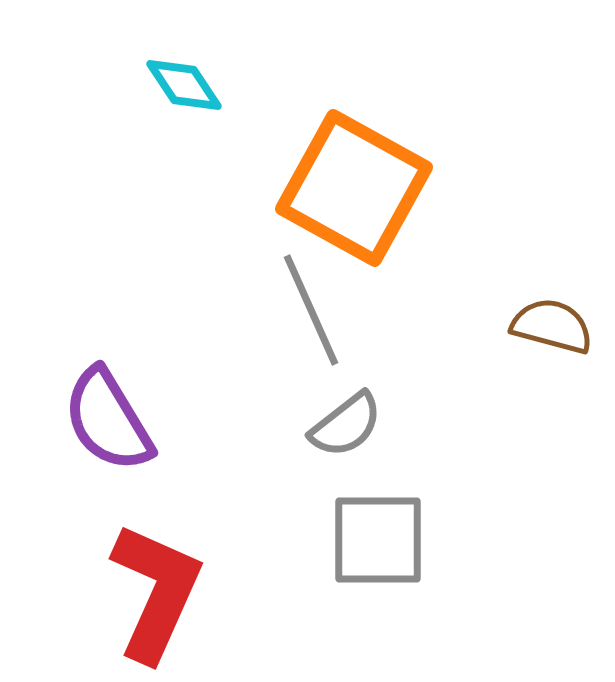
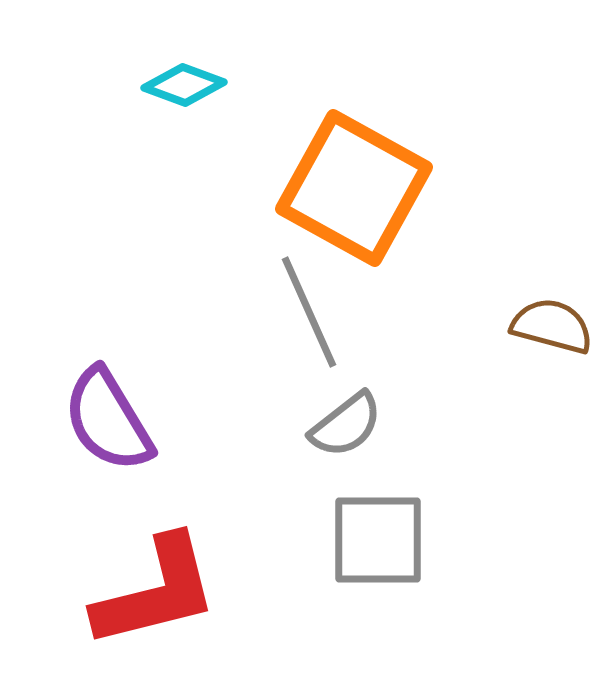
cyan diamond: rotated 36 degrees counterclockwise
gray line: moved 2 px left, 2 px down
red L-shape: rotated 52 degrees clockwise
